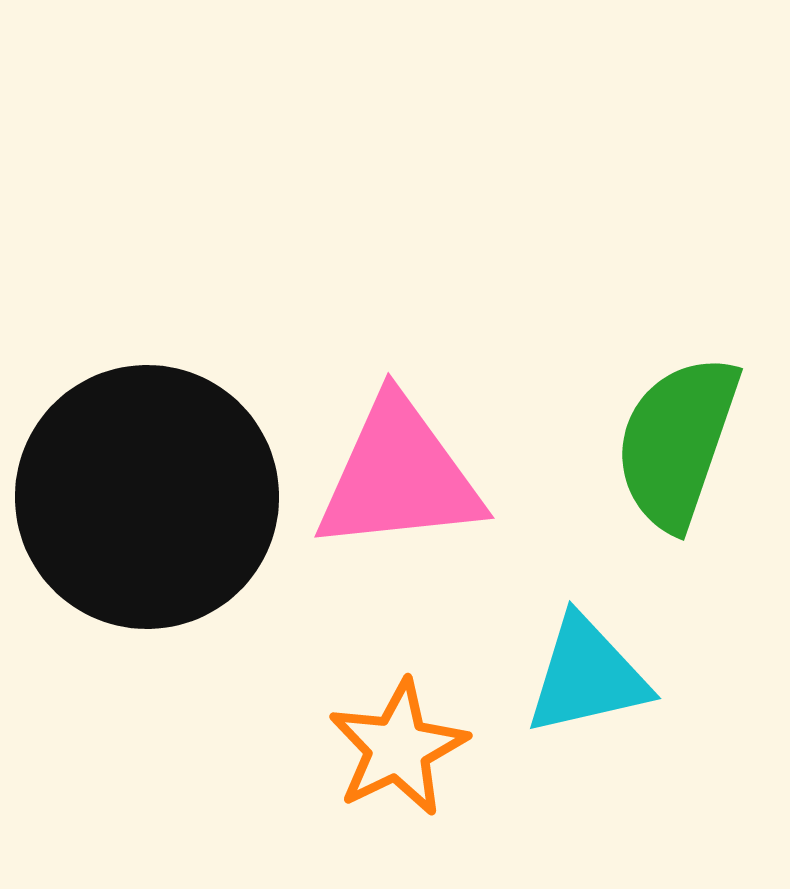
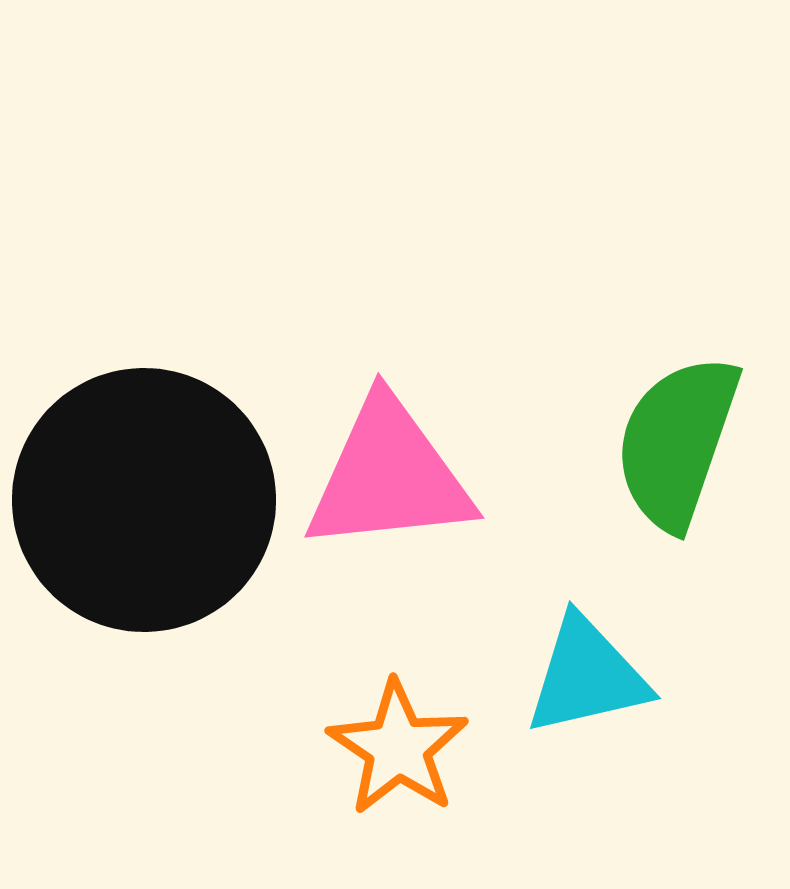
pink triangle: moved 10 px left
black circle: moved 3 px left, 3 px down
orange star: rotated 12 degrees counterclockwise
